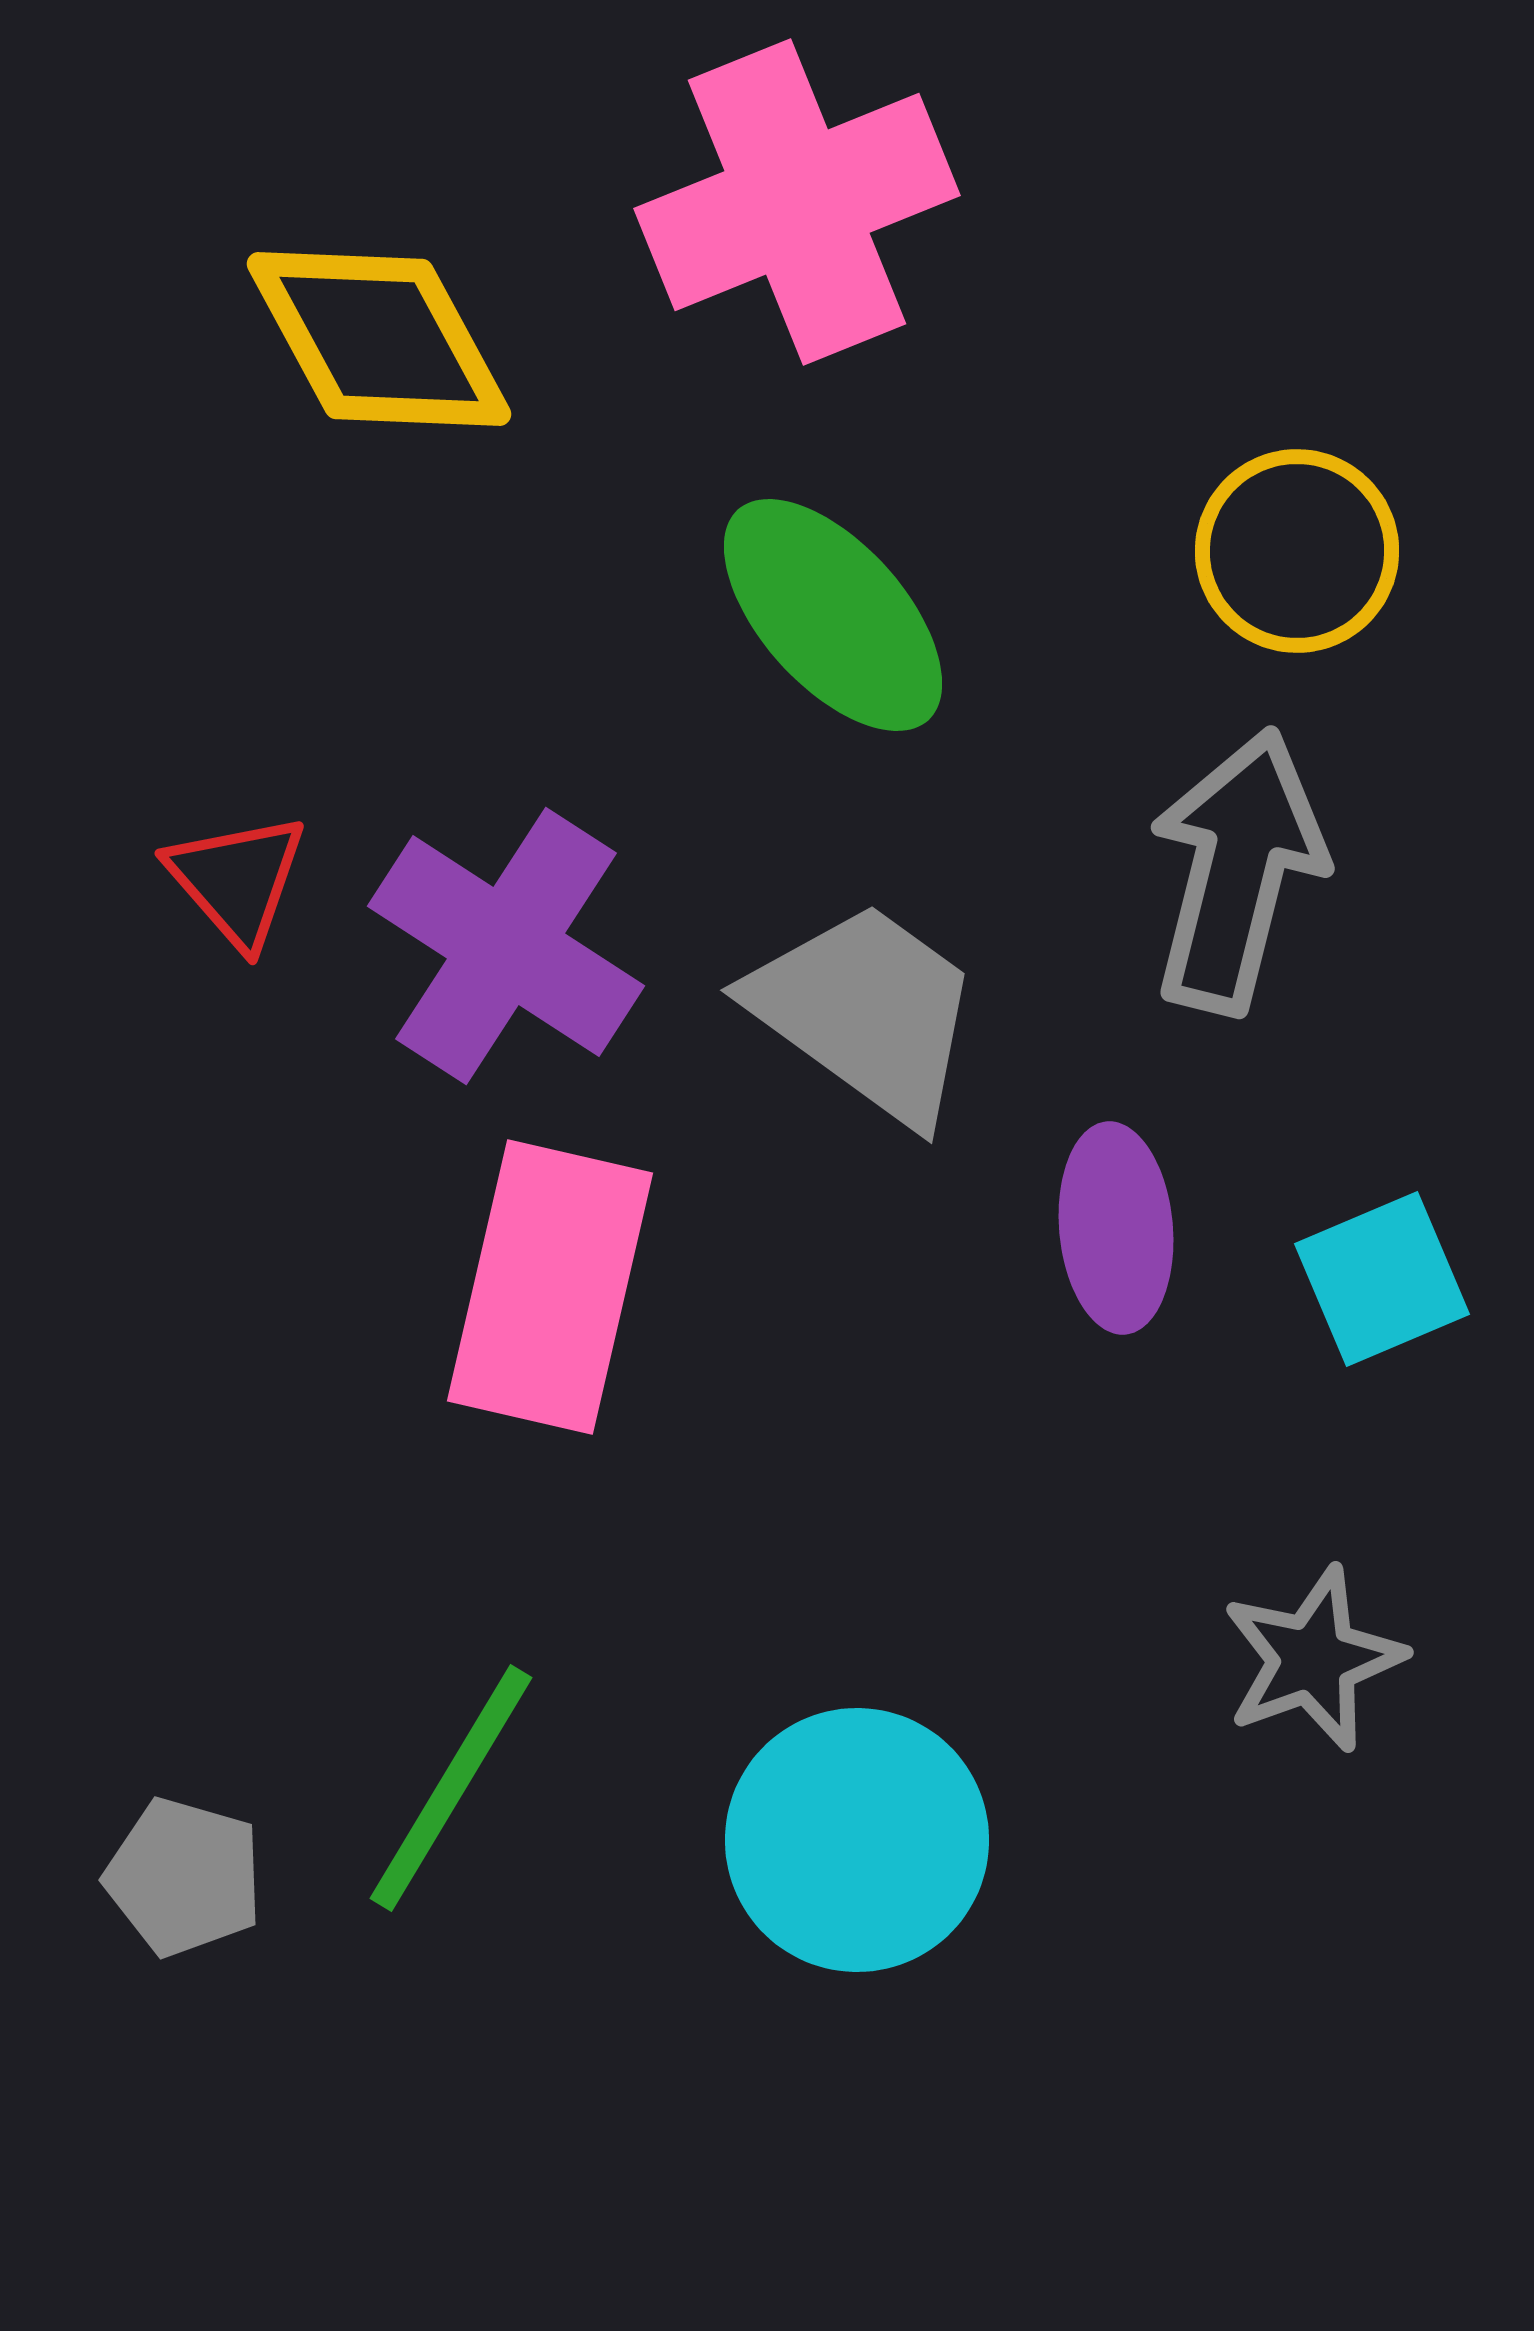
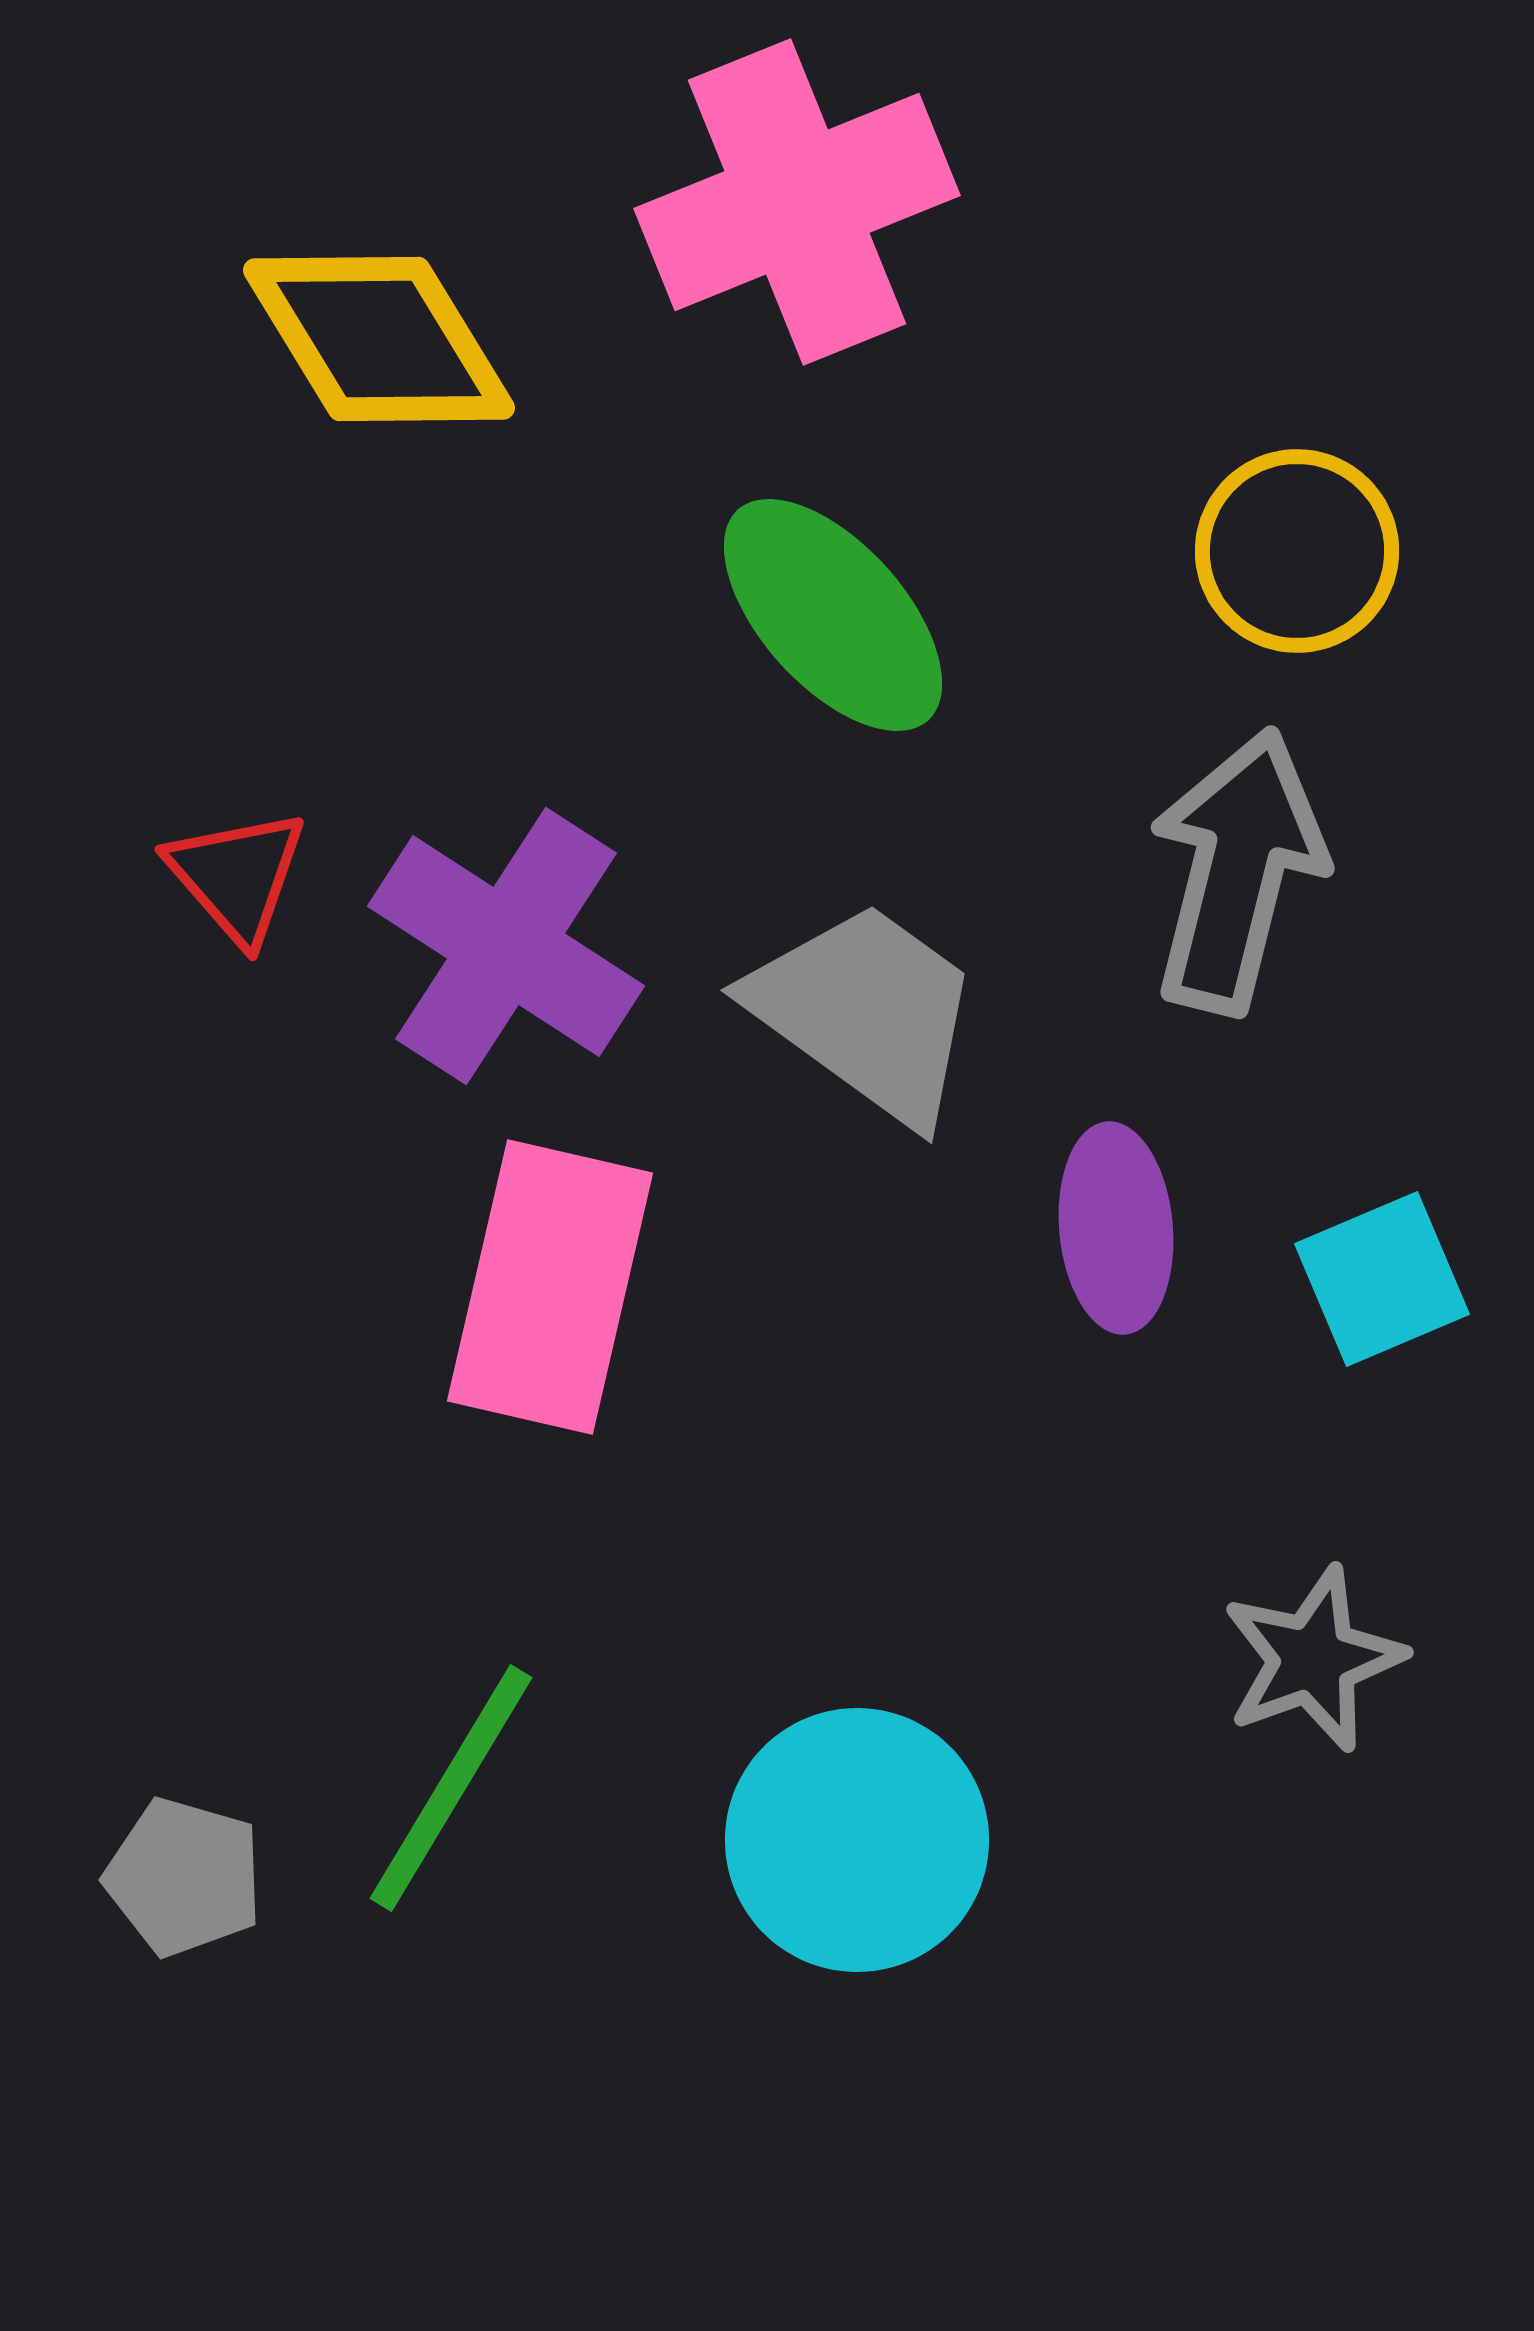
yellow diamond: rotated 3 degrees counterclockwise
red triangle: moved 4 px up
